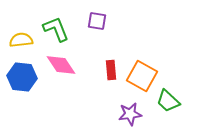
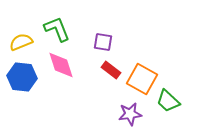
purple square: moved 6 px right, 21 px down
green L-shape: moved 1 px right
yellow semicircle: moved 2 px down; rotated 15 degrees counterclockwise
pink diamond: rotated 16 degrees clockwise
red rectangle: rotated 48 degrees counterclockwise
orange square: moved 3 px down
